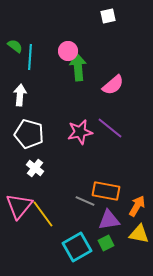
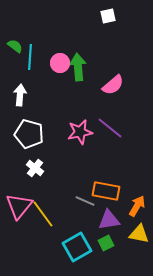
pink circle: moved 8 px left, 12 px down
